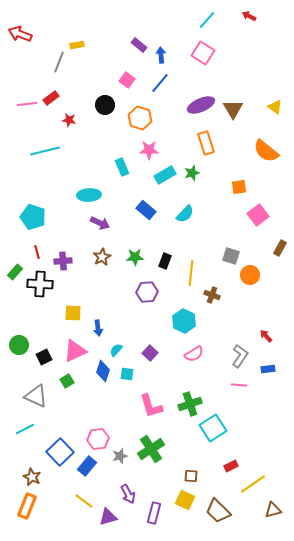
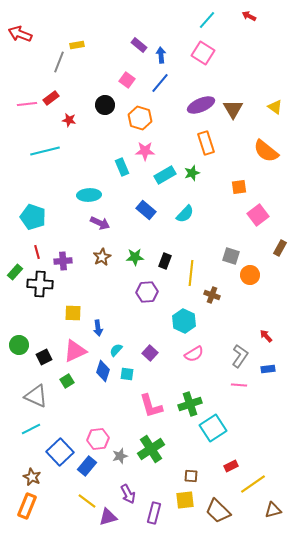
pink star at (149, 150): moved 4 px left, 1 px down
cyan line at (25, 429): moved 6 px right
yellow square at (185, 500): rotated 30 degrees counterclockwise
yellow line at (84, 501): moved 3 px right
